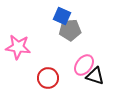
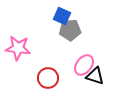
pink star: moved 1 px down
